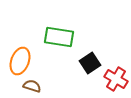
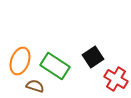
green rectangle: moved 4 px left, 29 px down; rotated 24 degrees clockwise
black square: moved 3 px right, 6 px up
brown semicircle: moved 3 px right
